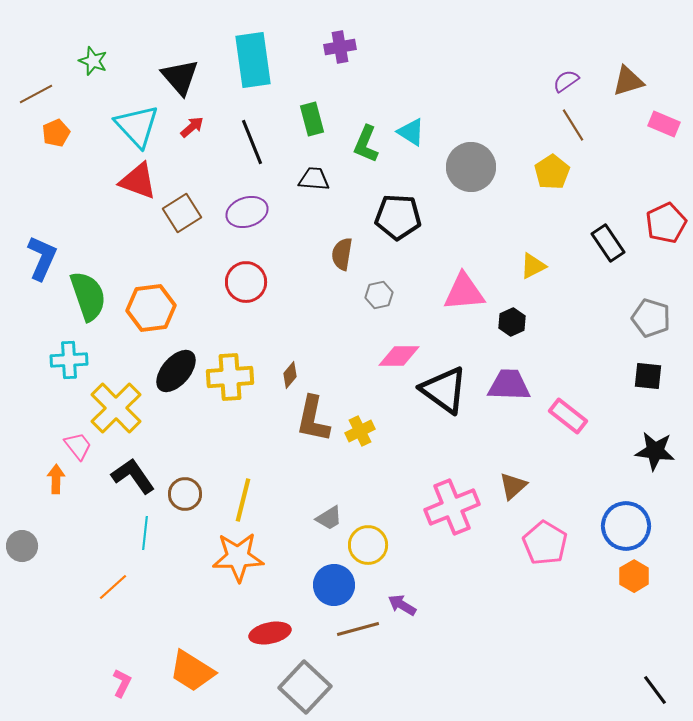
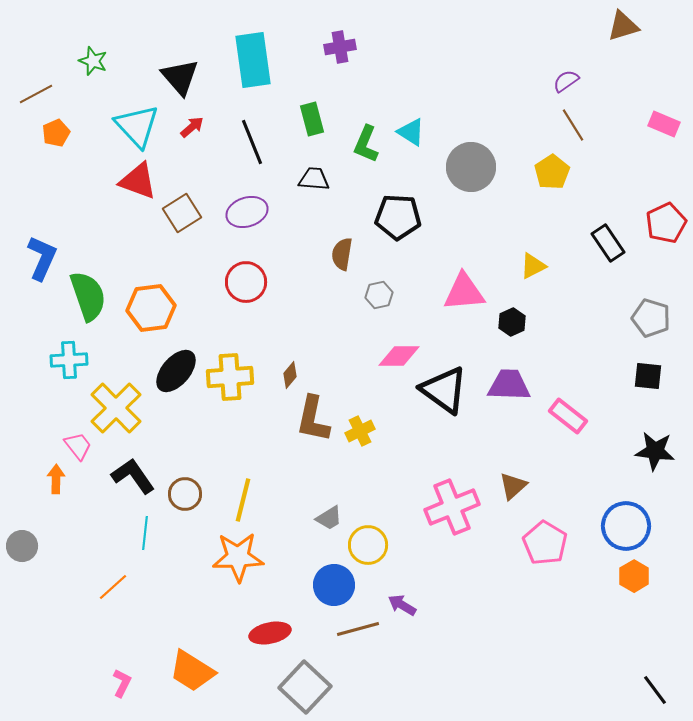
brown triangle at (628, 81): moved 5 px left, 55 px up
